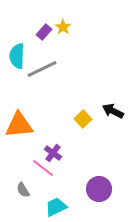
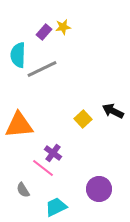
yellow star: rotated 28 degrees clockwise
cyan semicircle: moved 1 px right, 1 px up
